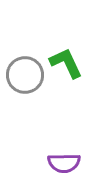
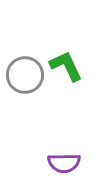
green L-shape: moved 3 px down
